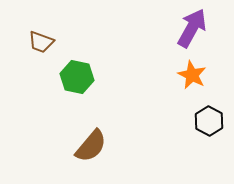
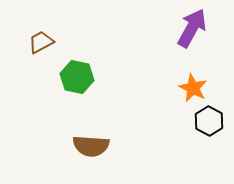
brown trapezoid: rotated 132 degrees clockwise
orange star: moved 1 px right, 13 px down
brown semicircle: rotated 54 degrees clockwise
